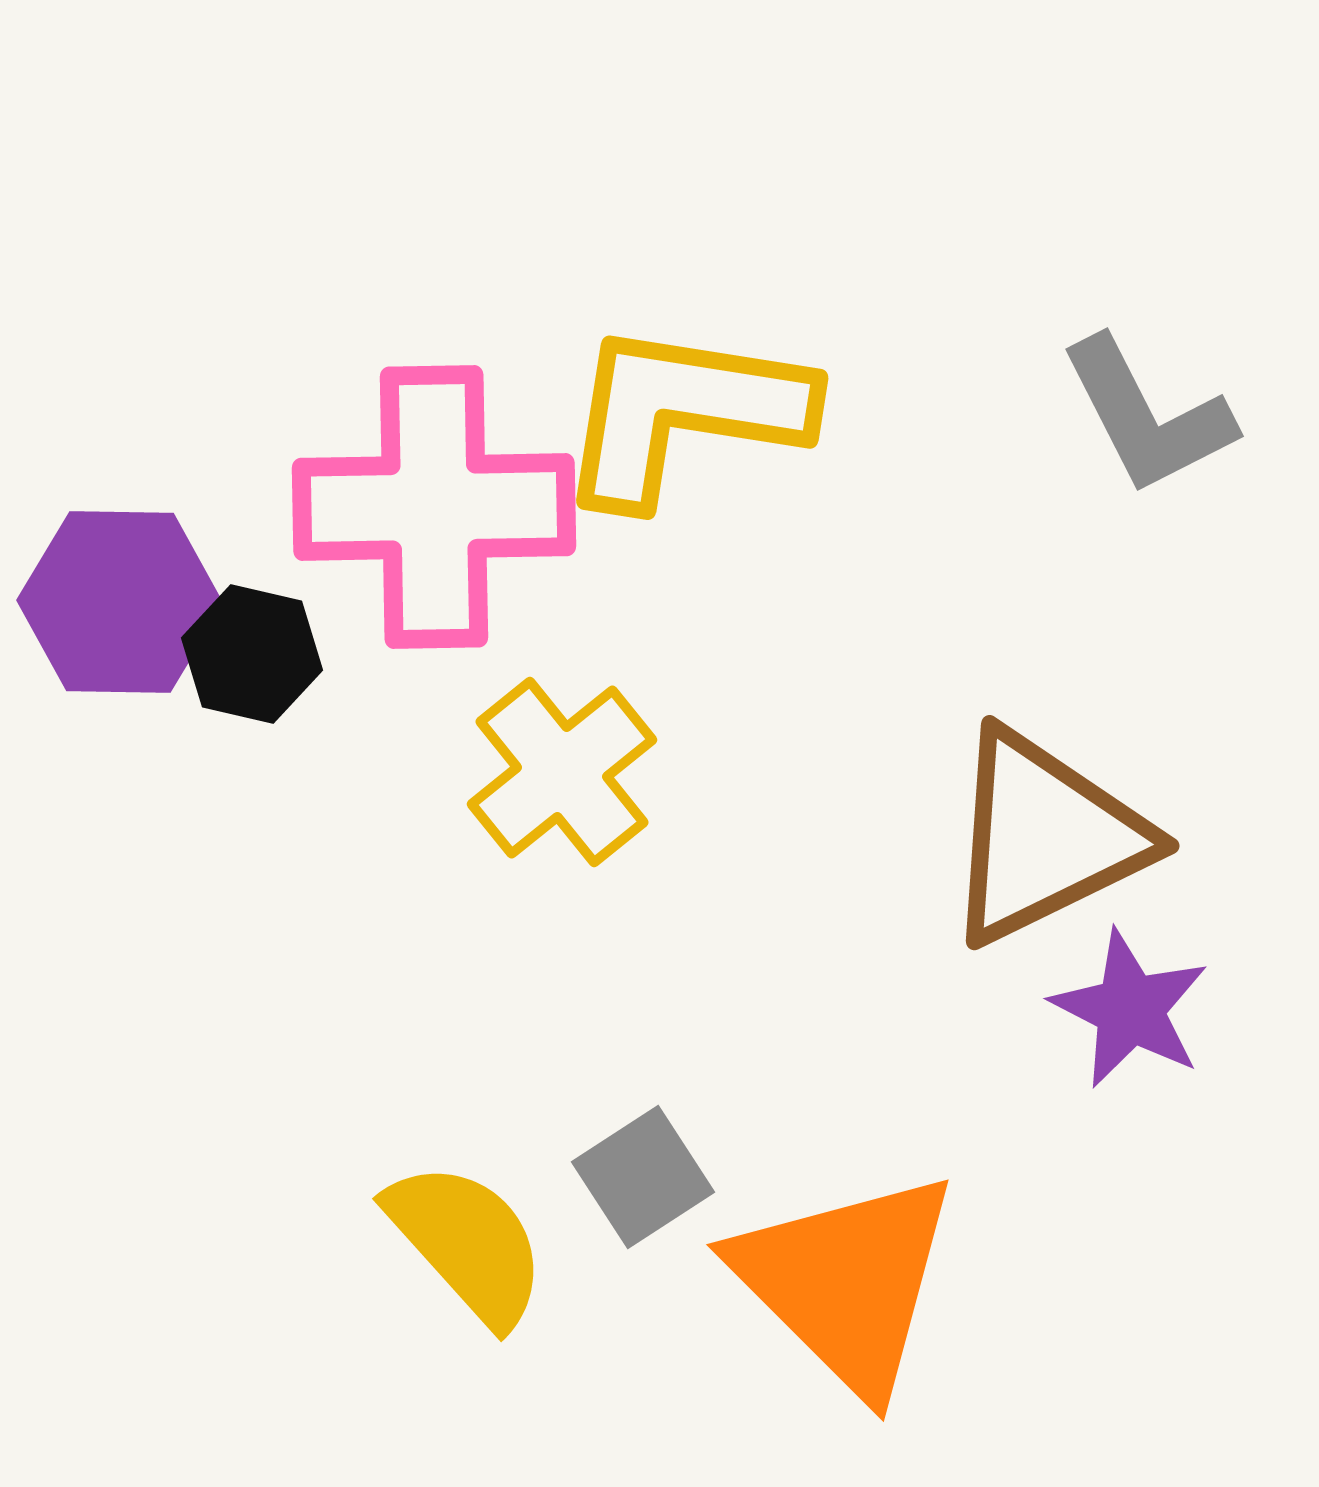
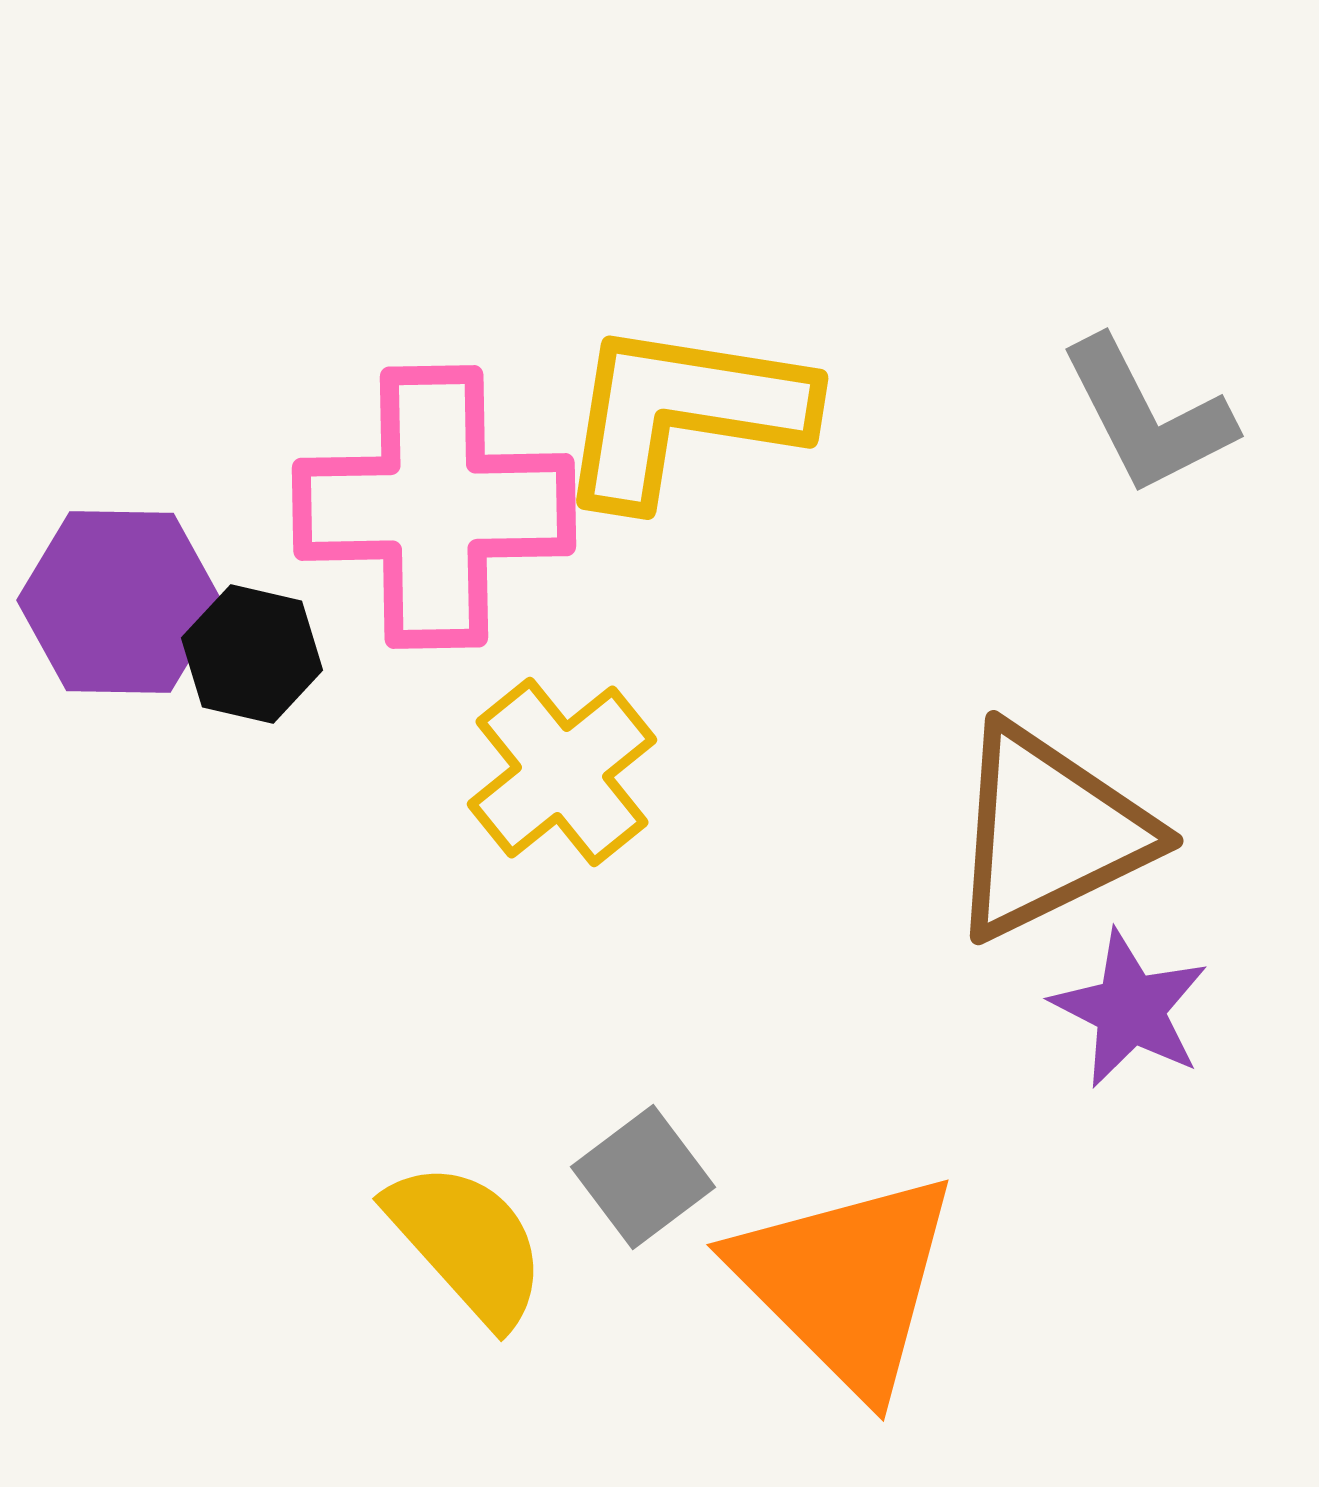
brown triangle: moved 4 px right, 5 px up
gray square: rotated 4 degrees counterclockwise
